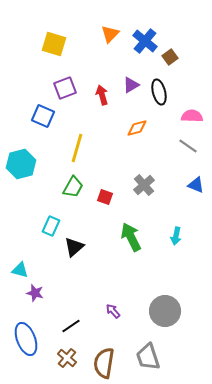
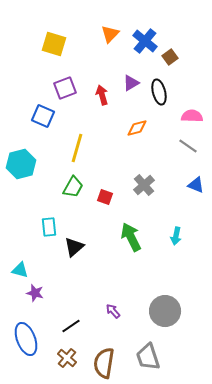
purple triangle: moved 2 px up
cyan rectangle: moved 2 px left, 1 px down; rotated 30 degrees counterclockwise
